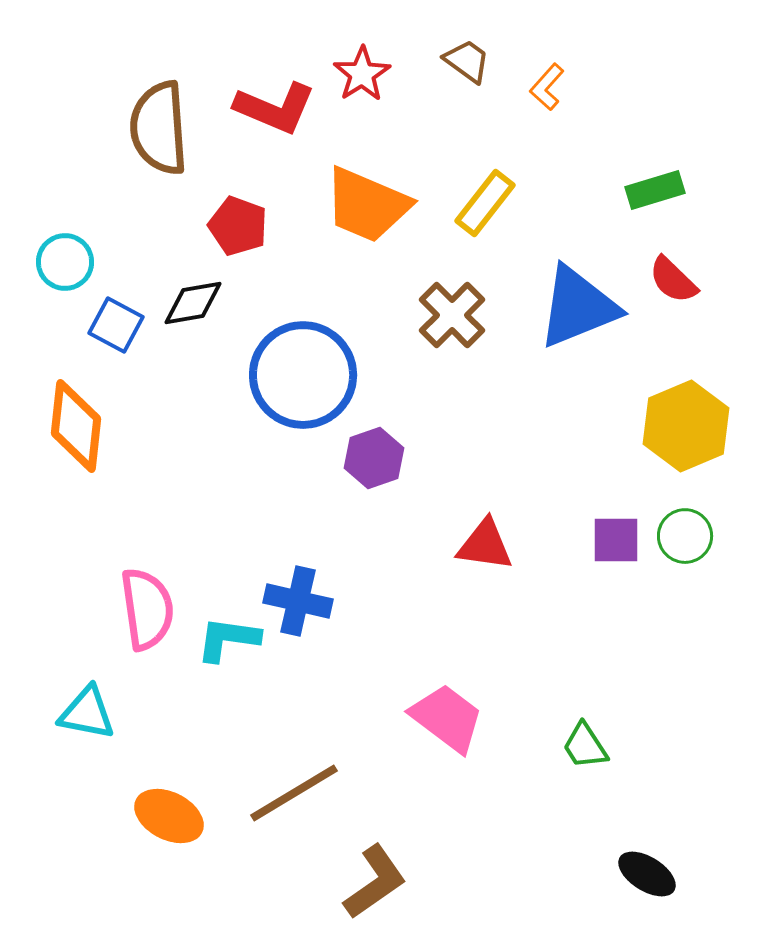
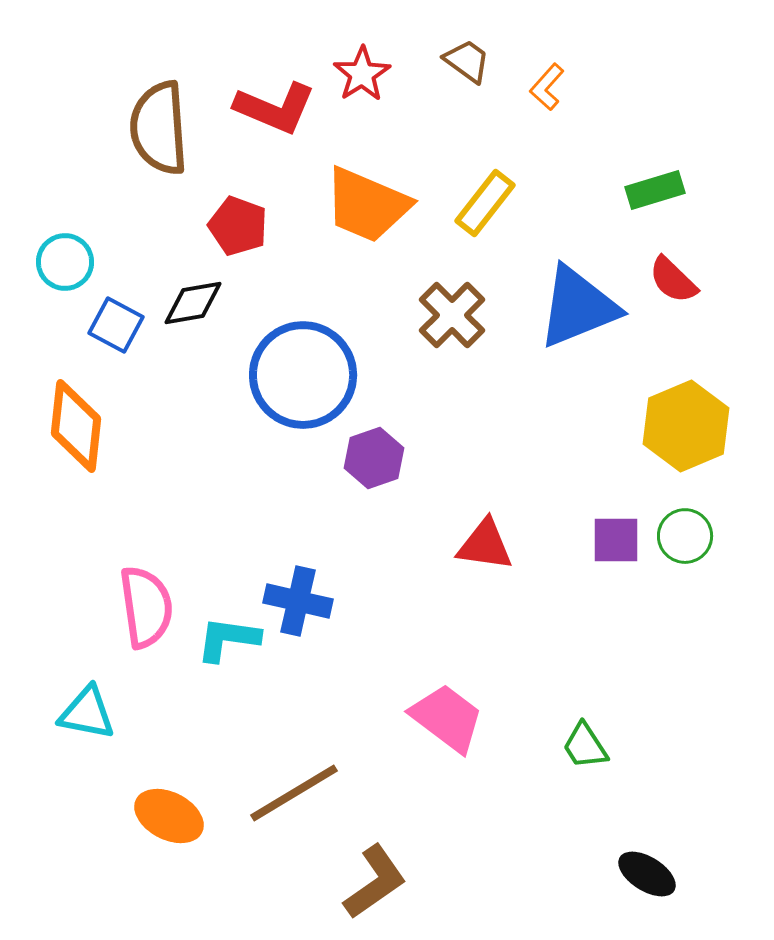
pink semicircle: moved 1 px left, 2 px up
